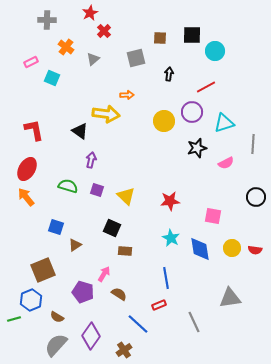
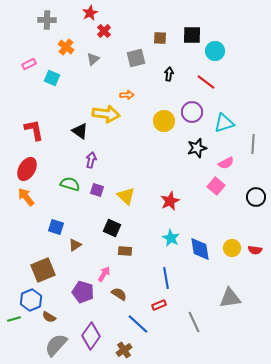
pink rectangle at (31, 62): moved 2 px left, 2 px down
red line at (206, 87): moved 5 px up; rotated 66 degrees clockwise
green semicircle at (68, 186): moved 2 px right, 2 px up
red star at (170, 201): rotated 18 degrees counterclockwise
pink square at (213, 216): moved 3 px right, 30 px up; rotated 30 degrees clockwise
brown semicircle at (57, 317): moved 8 px left
